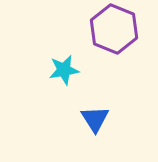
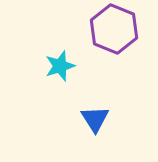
cyan star: moved 4 px left, 4 px up; rotated 8 degrees counterclockwise
